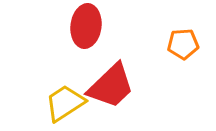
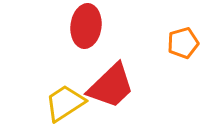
orange pentagon: moved 1 px up; rotated 12 degrees counterclockwise
